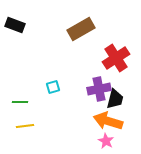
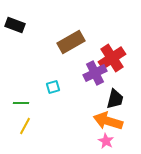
brown rectangle: moved 10 px left, 13 px down
red cross: moved 4 px left
purple cross: moved 4 px left, 16 px up; rotated 15 degrees counterclockwise
green line: moved 1 px right, 1 px down
yellow line: rotated 54 degrees counterclockwise
